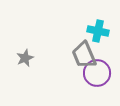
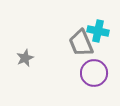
gray trapezoid: moved 3 px left, 12 px up
purple circle: moved 3 px left
